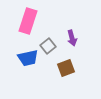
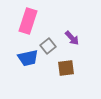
purple arrow: rotated 28 degrees counterclockwise
brown square: rotated 12 degrees clockwise
